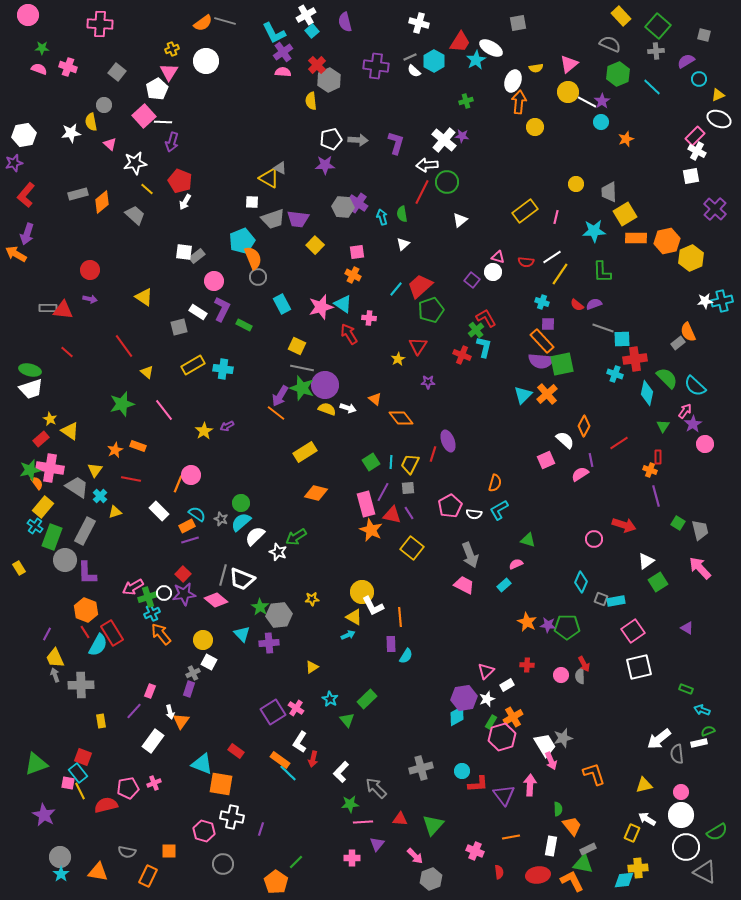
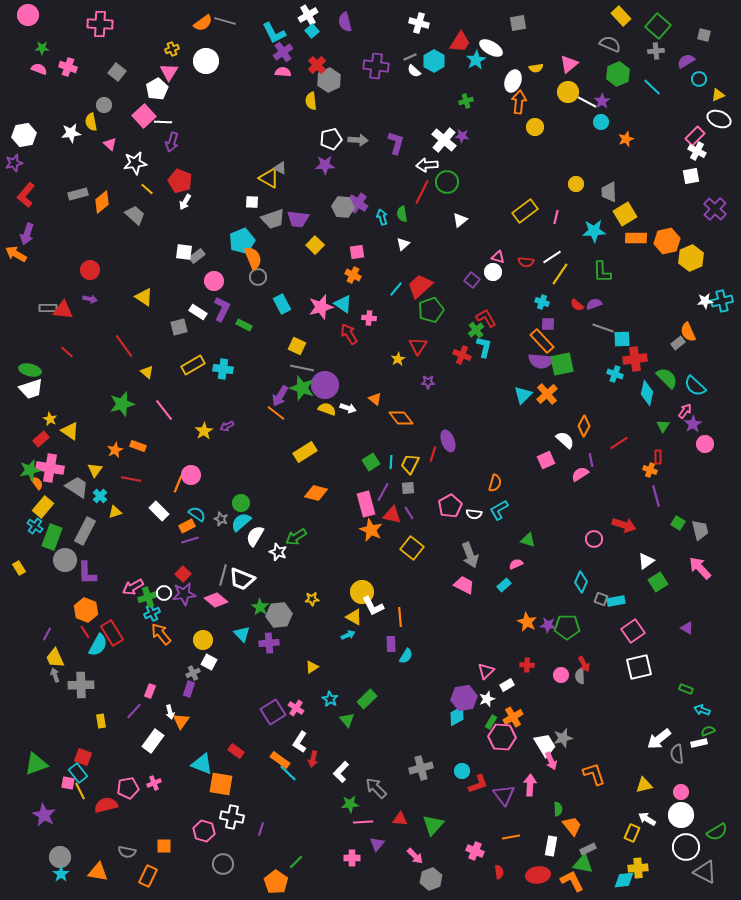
white cross at (306, 15): moved 2 px right
white semicircle at (255, 536): rotated 15 degrees counterclockwise
pink hexagon at (502, 737): rotated 20 degrees clockwise
red L-shape at (478, 784): rotated 15 degrees counterclockwise
orange square at (169, 851): moved 5 px left, 5 px up
